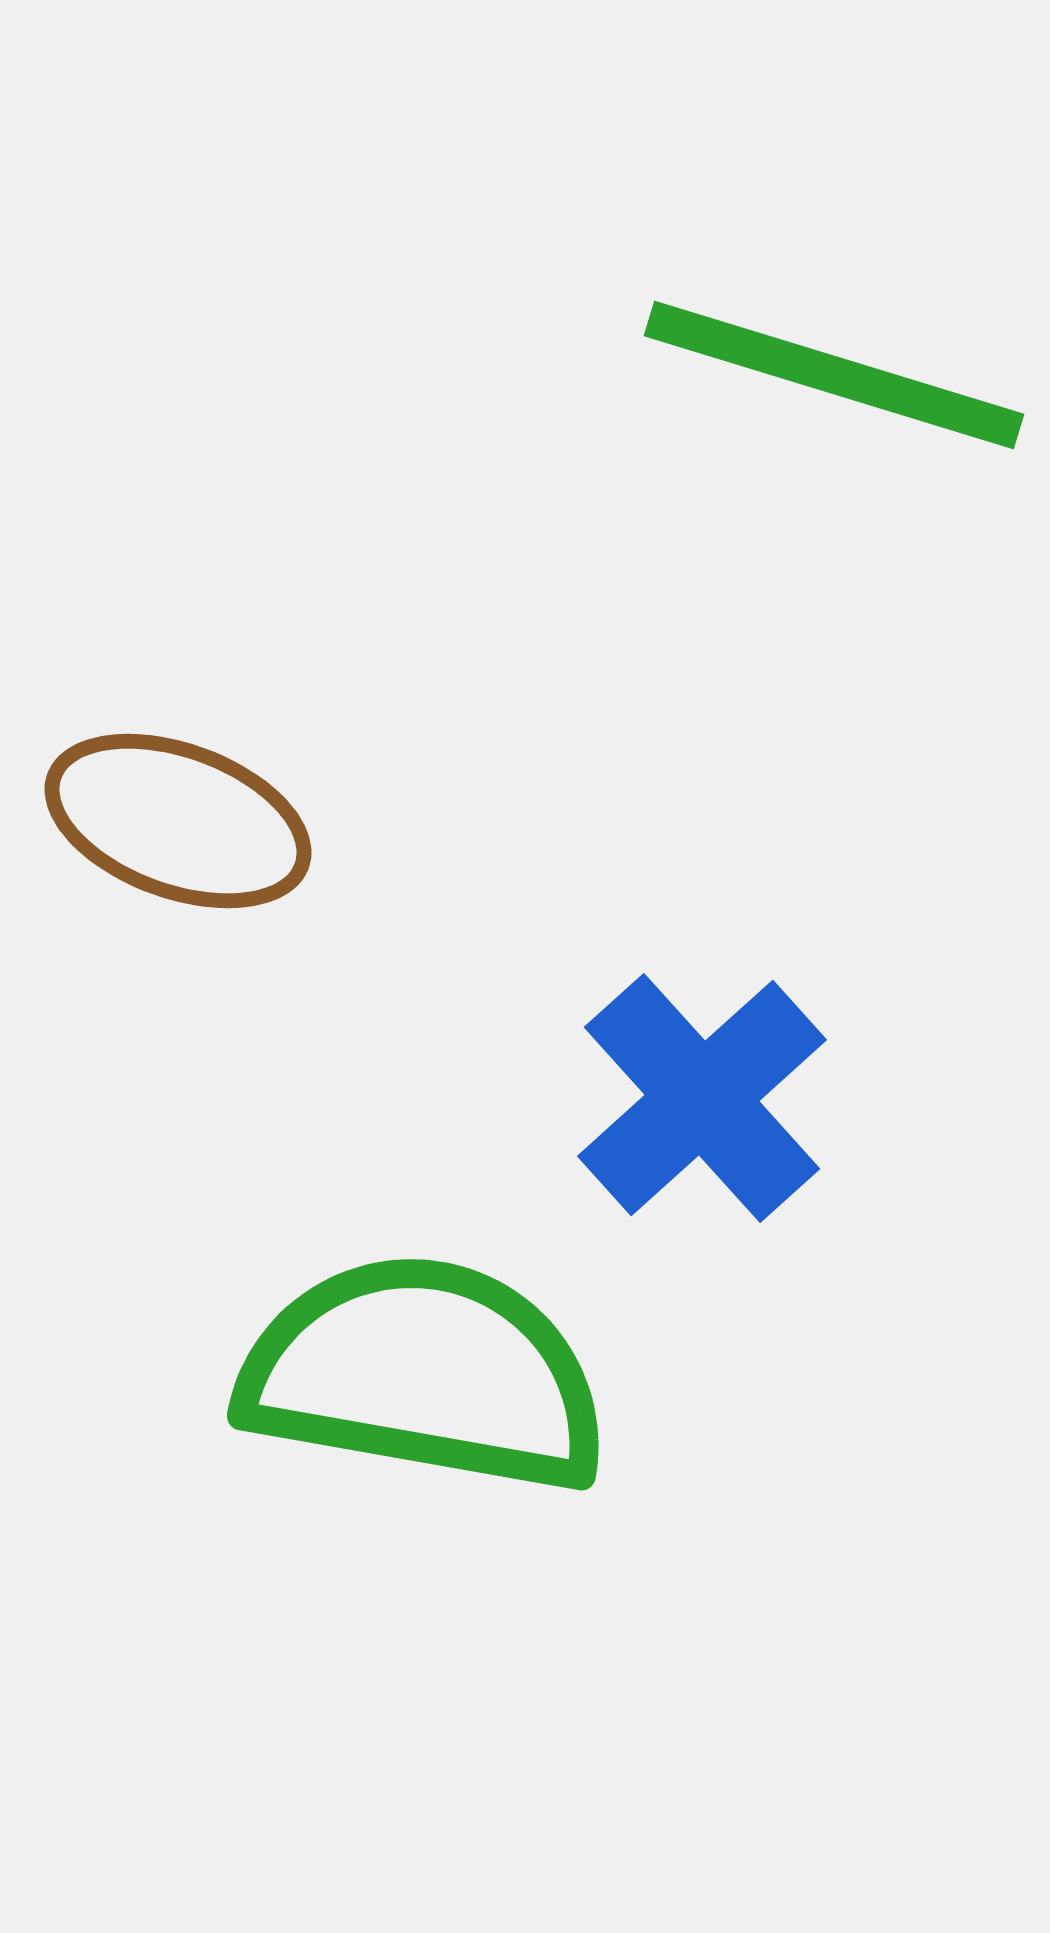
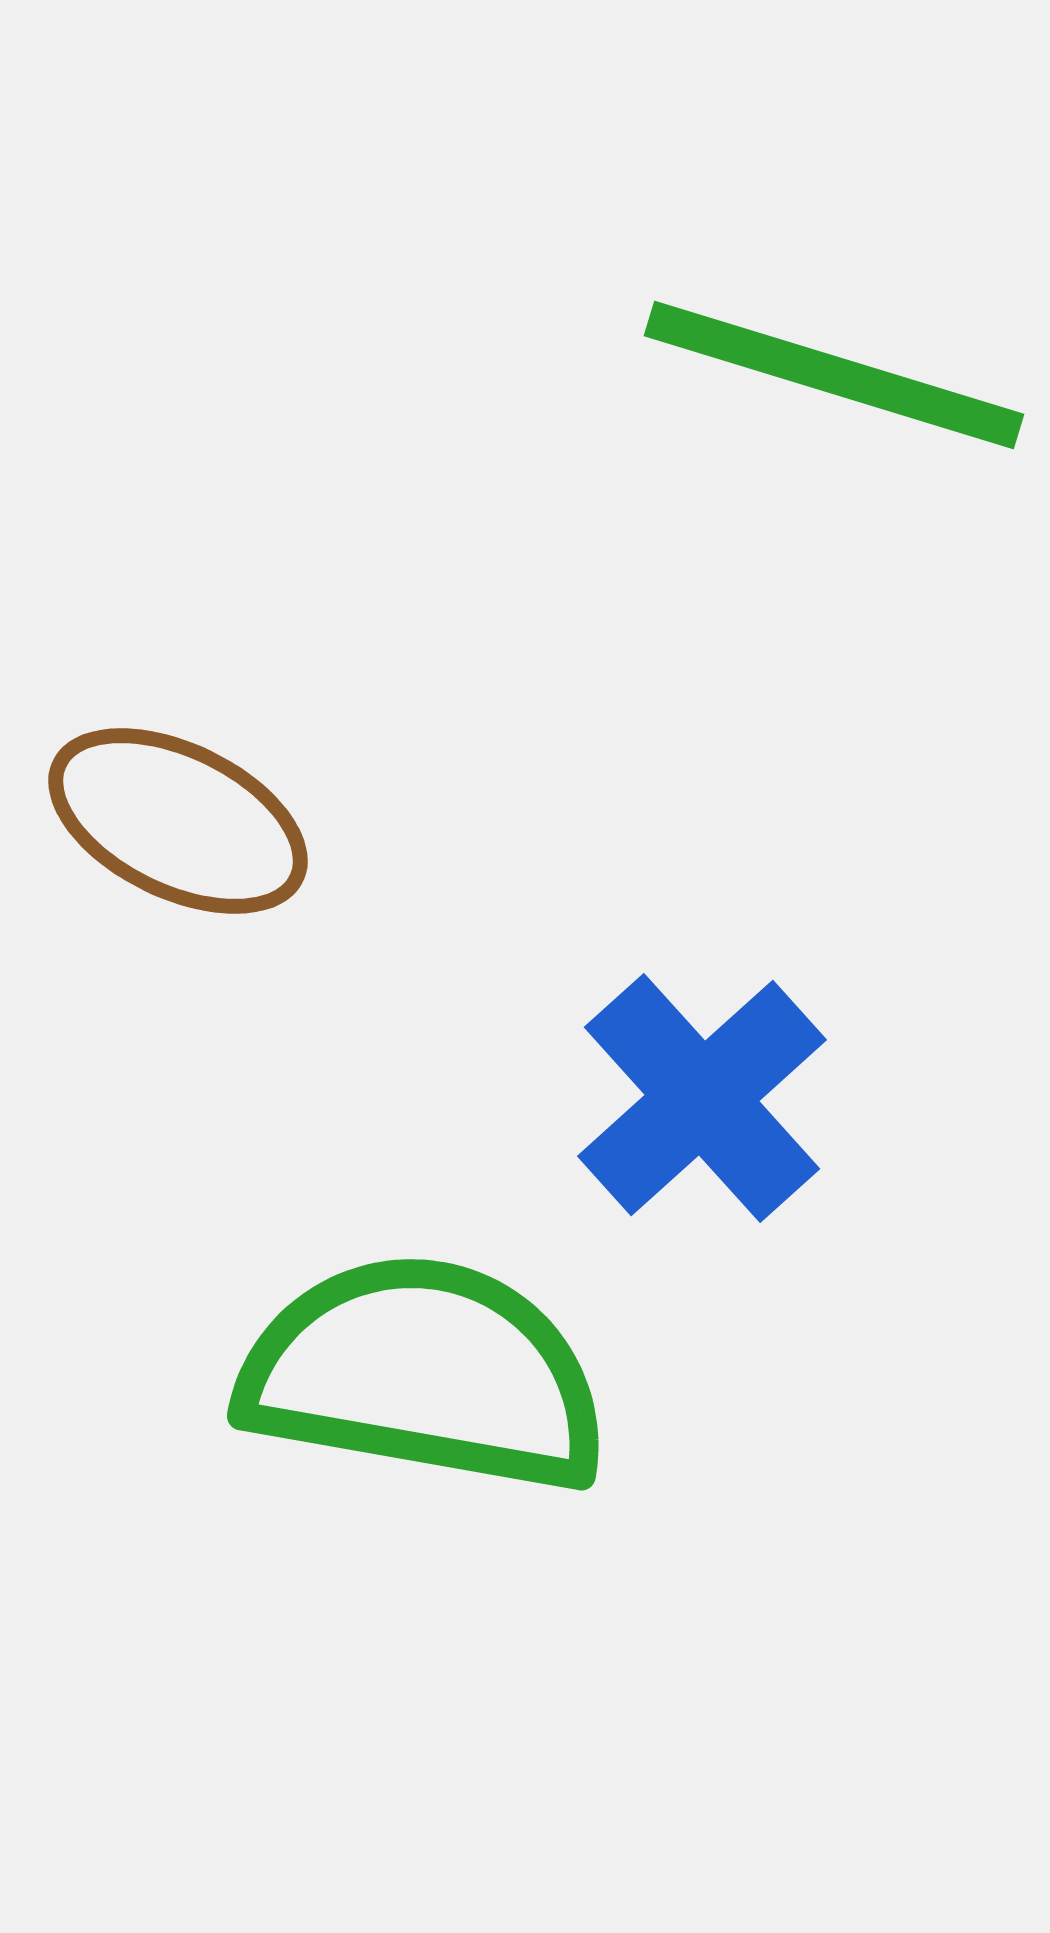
brown ellipse: rotated 6 degrees clockwise
